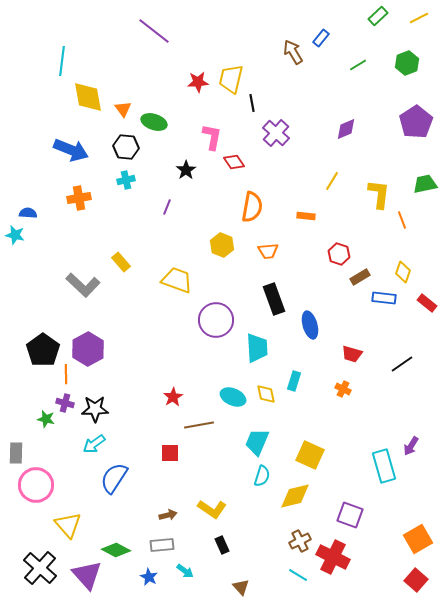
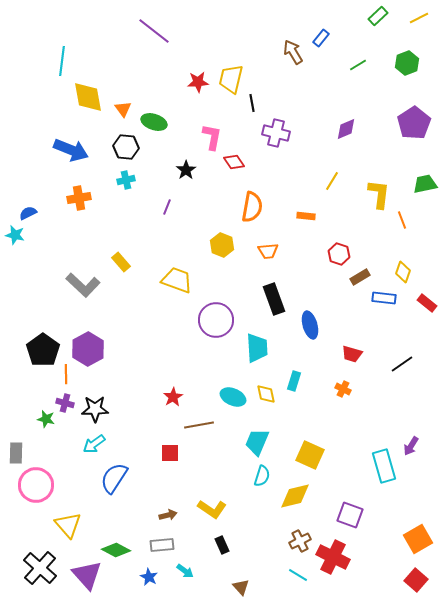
purple pentagon at (416, 122): moved 2 px left, 1 px down
purple cross at (276, 133): rotated 28 degrees counterclockwise
blue semicircle at (28, 213): rotated 30 degrees counterclockwise
